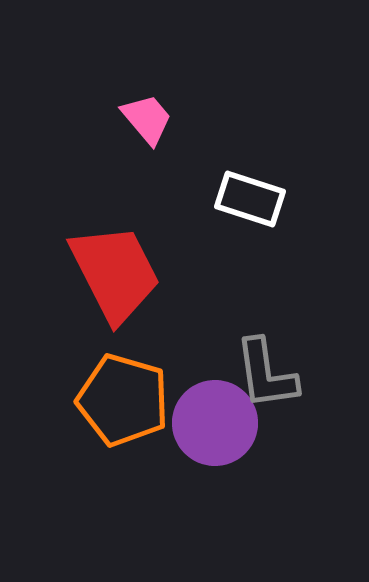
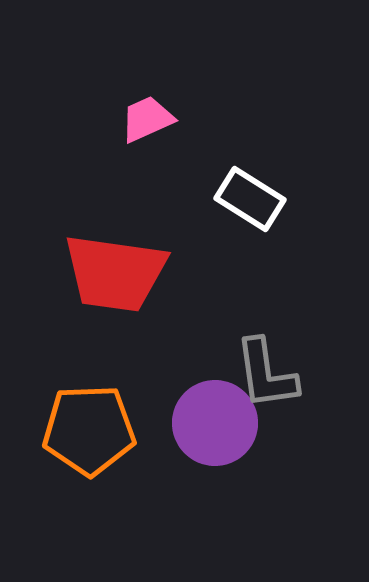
pink trapezoid: rotated 74 degrees counterclockwise
white rectangle: rotated 14 degrees clockwise
red trapezoid: rotated 125 degrees clockwise
orange pentagon: moved 34 px left, 30 px down; rotated 18 degrees counterclockwise
